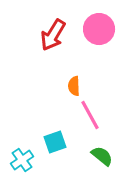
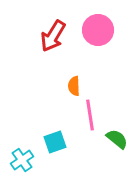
pink circle: moved 1 px left, 1 px down
red arrow: moved 1 px down
pink line: rotated 20 degrees clockwise
green semicircle: moved 15 px right, 17 px up
